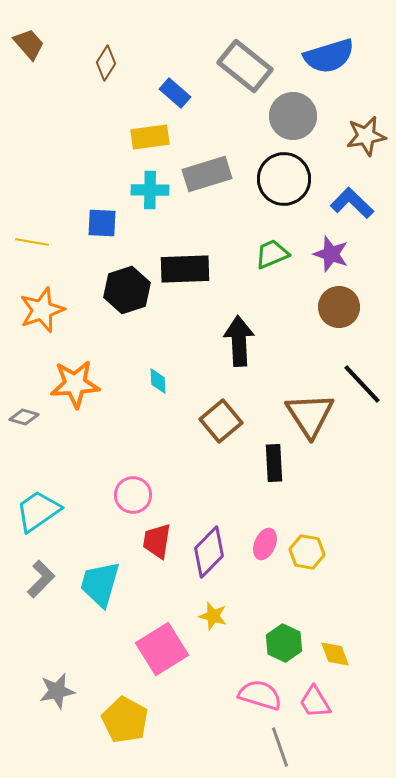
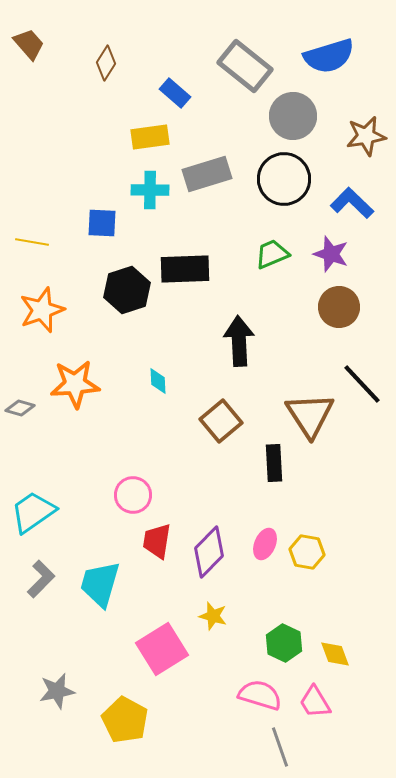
gray diamond at (24, 417): moved 4 px left, 9 px up
cyan trapezoid at (38, 511): moved 5 px left, 1 px down
